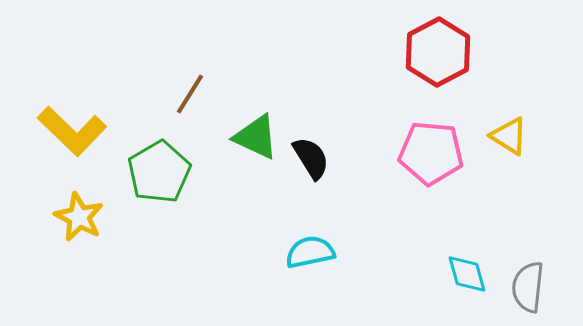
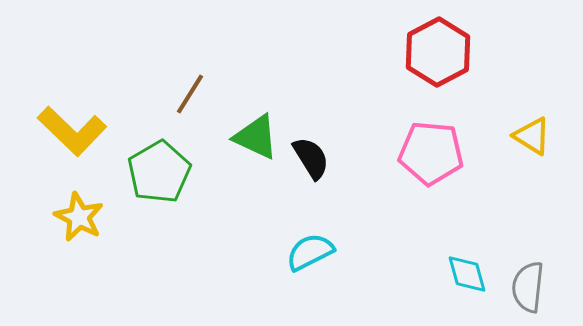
yellow triangle: moved 23 px right
cyan semicircle: rotated 15 degrees counterclockwise
